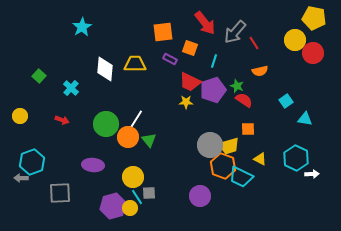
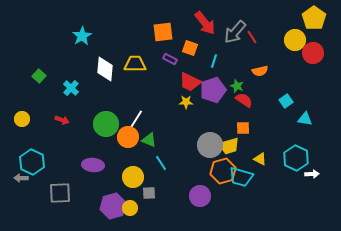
yellow pentagon at (314, 18): rotated 25 degrees clockwise
cyan star at (82, 27): moved 9 px down
red line at (254, 43): moved 2 px left, 6 px up
yellow circle at (20, 116): moved 2 px right, 3 px down
orange square at (248, 129): moved 5 px left, 1 px up
green triangle at (149, 140): rotated 28 degrees counterclockwise
cyan hexagon at (32, 162): rotated 15 degrees counterclockwise
orange hexagon at (223, 166): moved 5 px down; rotated 25 degrees clockwise
cyan trapezoid at (241, 177): rotated 10 degrees counterclockwise
cyan line at (137, 197): moved 24 px right, 34 px up
